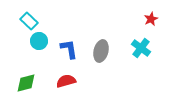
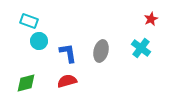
cyan rectangle: rotated 24 degrees counterclockwise
blue L-shape: moved 1 px left, 4 px down
red semicircle: moved 1 px right
